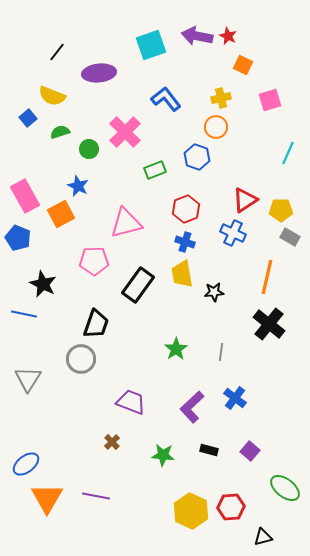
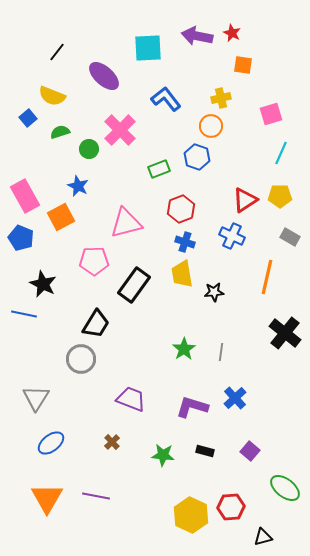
red star at (228, 36): moved 4 px right, 3 px up
cyan square at (151, 45): moved 3 px left, 3 px down; rotated 16 degrees clockwise
orange square at (243, 65): rotated 18 degrees counterclockwise
purple ellipse at (99, 73): moved 5 px right, 3 px down; rotated 48 degrees clockwise
pink square at (270, 100): moved 1 px right, 14 px down
orange circle at (216, 127): moved 5 px left, 1 px up
pink cross at (125, 132): moved 5 px left, 2 px up
cyan line at (288, 153): moved 7 px left
green rectangle at (155, 170): moved 4 px right, 1 px up
red hexagon at (186, 209): moved 5 px left
yellow pentagon at (281, 210): moved 1 px left, 14 px up
orange square at (61, 214): moved 3 px down
blue cross at (233, 233): moved 1 px left, 3 px down
blue pentagon at (18, 238): moved 3 px right
black rectangle at (138, 285): moved 4 px left
black trapezoid at (96, 324): rotated 12 degrees clockwise
black cross at (269, 324): moved 16 px right, 9 px down
green star at (176, 349): moved 8 px right
gray triangle at (28, 379): moved 8 px right, 19 px down
blue cross at (235, 398): rotated 10 degrees clockwise
purple trapezoid at (131, 402): moved 3 px up
purple L-shape at (192, 407): rotated 60 degrees clockwise
black rectangle at (209, 450): moved 4 px left, 1 px down
blue ellipse at (26, 464): moved 25 px right, 21 px up
yellow hexagon at (191, 511): moved 4 px down
